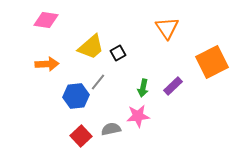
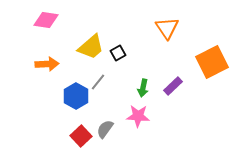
blue hexagon: rotated 25 degrees counterclockwise
pink star: rotated 10 degrees clockwise
gray semicircle: moved 6 px left; rotated 42 degrees counterclockwise
